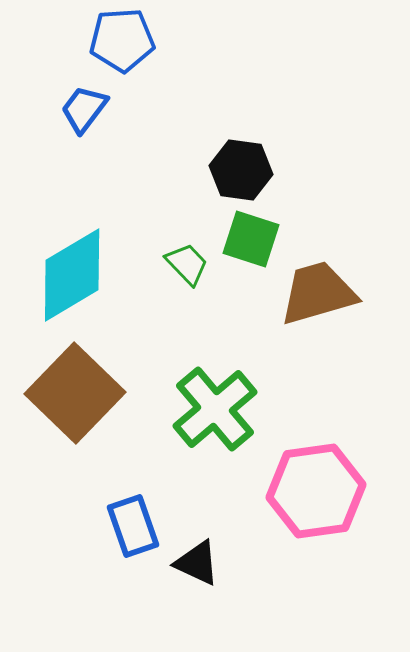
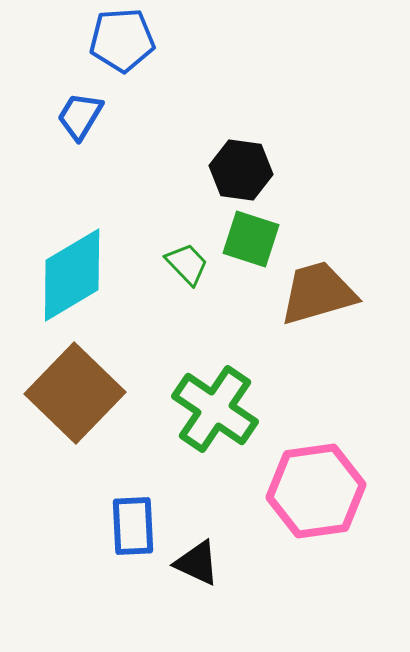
blue trapezoid: moved 4 px left, 7 px down; rotated 6 degrees counterclockwise
green cross: rotated 16 degrees counterclockwise
blue rectangle: rotated 16 degrees clockwise
